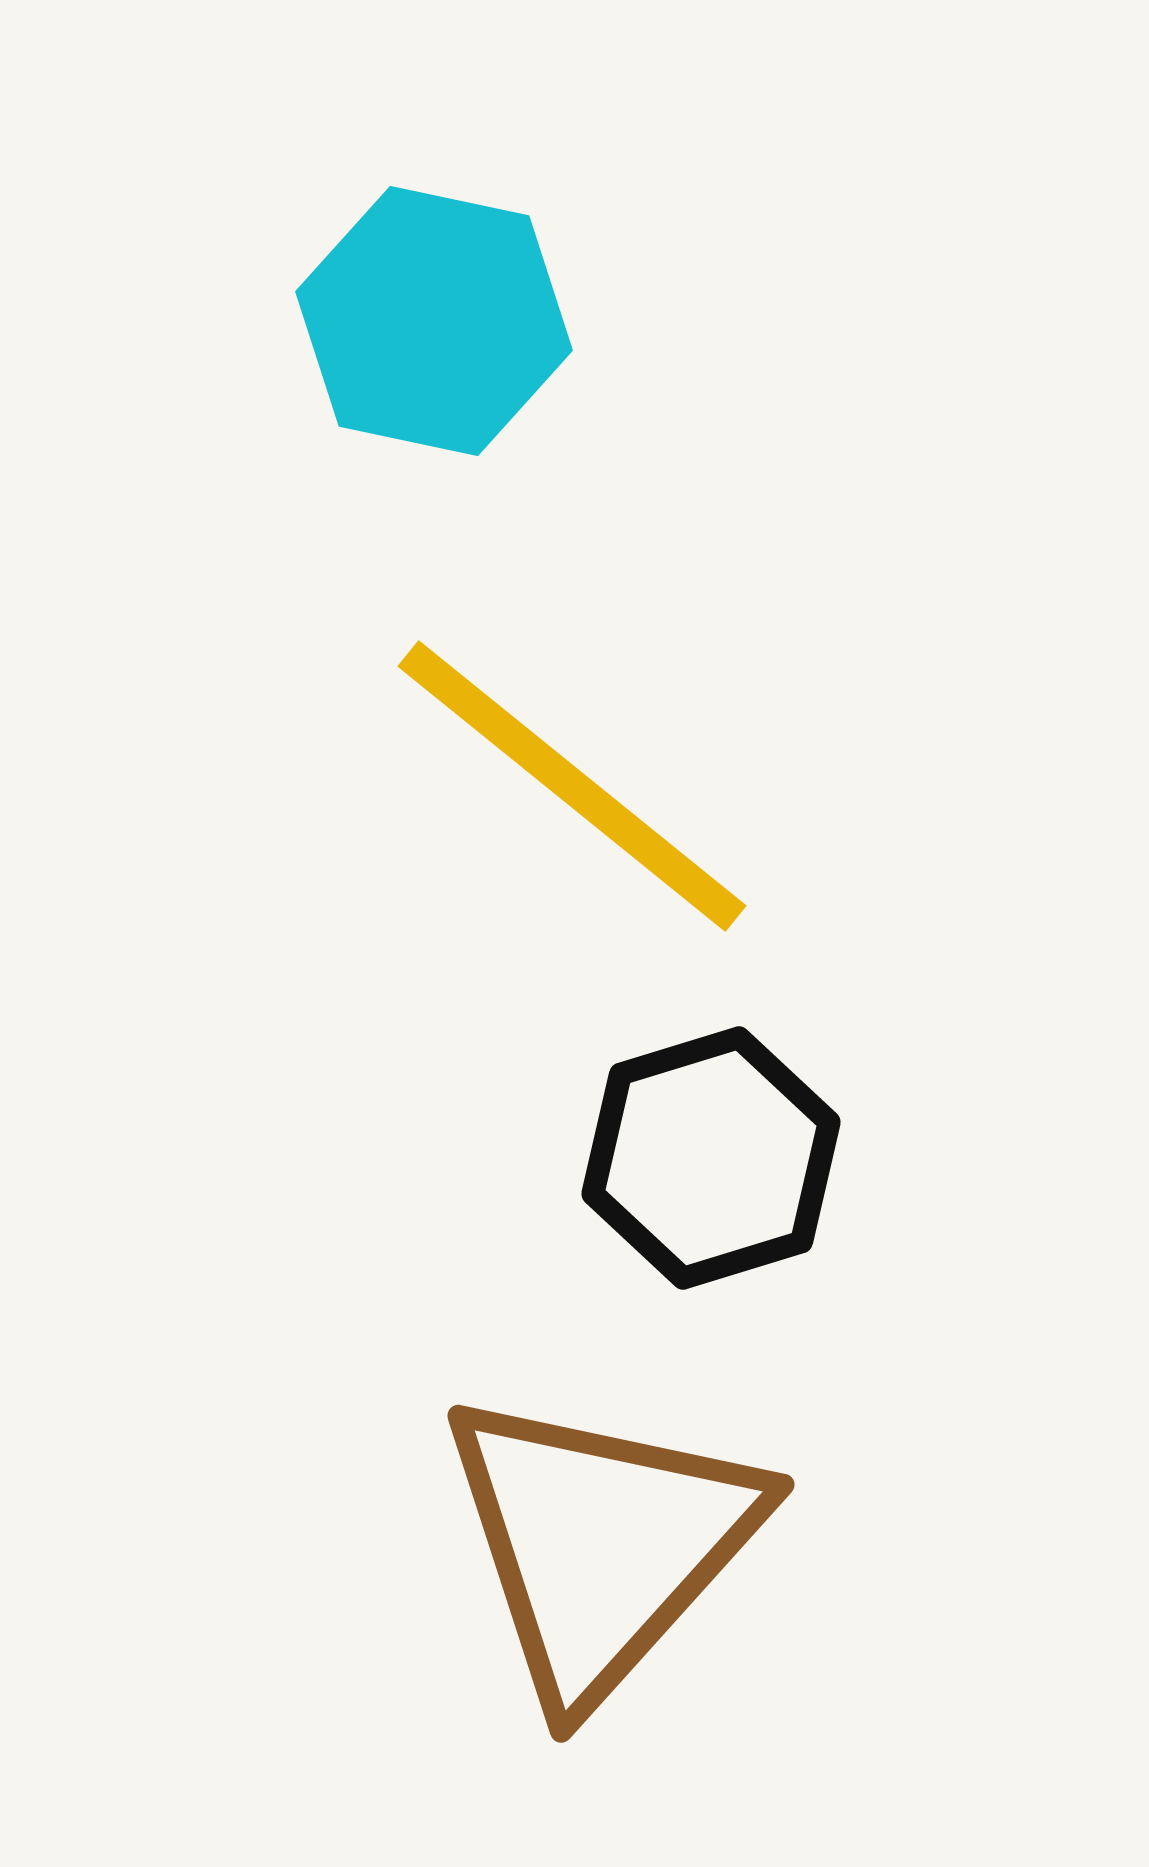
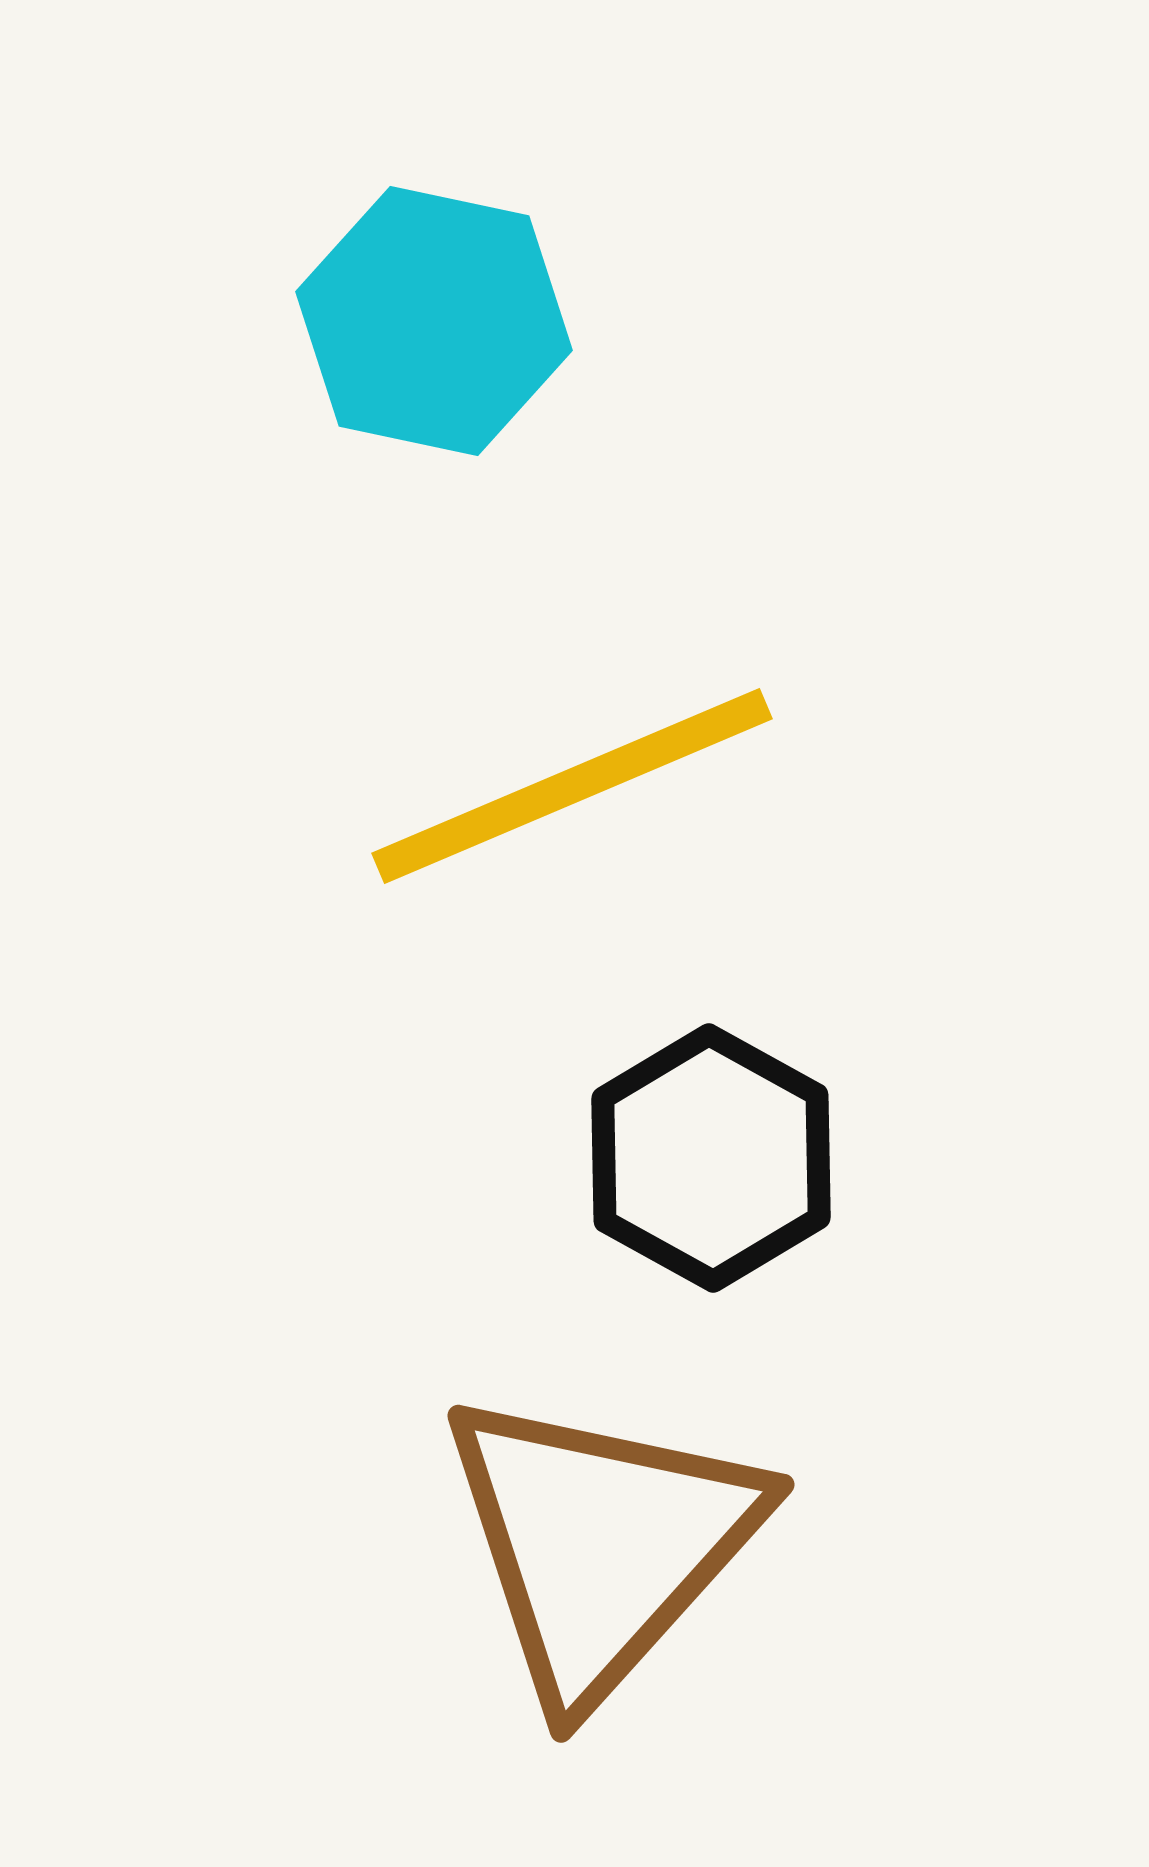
yellow line: rotated 62 degrees counterclockwise
black hexagon: rotated 14 degrees counterclockwise
